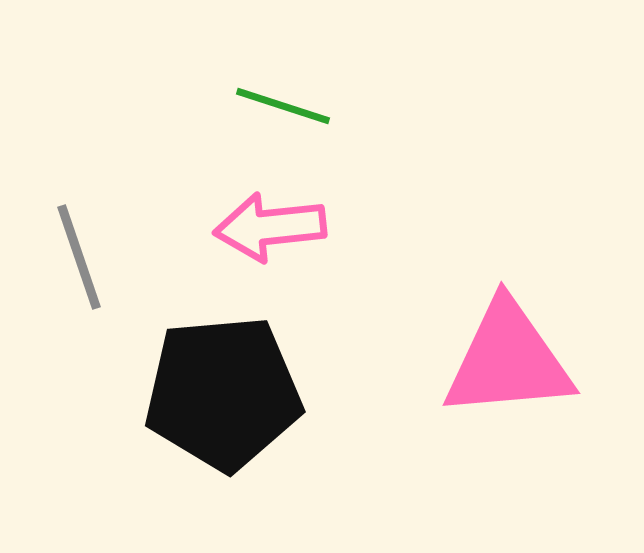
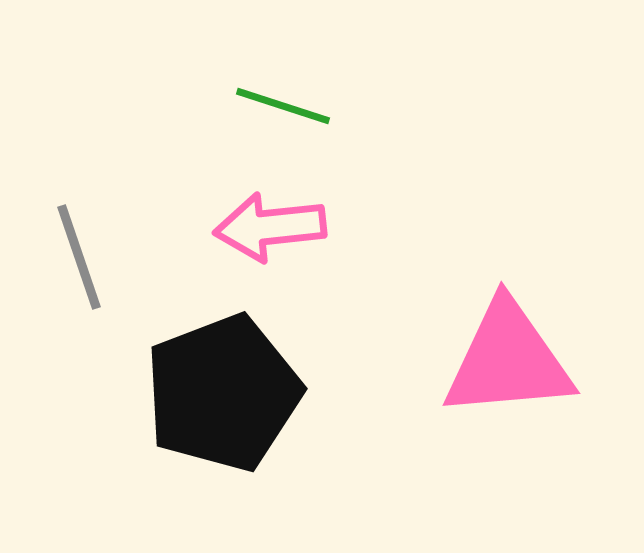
black pentagon: rotated 16 degrees counterclockwise
